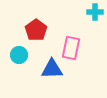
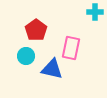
cyan circle: moved 7 px right, 1 px down
blue triangle: rotated 15 degrees clockwise
